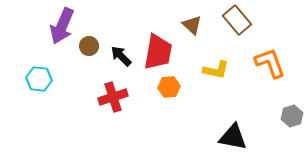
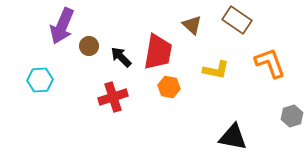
brown rectangle: rotated 16 degrees counterclockwise
black arrow: moved 1 px down
cyan hexagon: moved 1 px right, 1 px down; rotated 10 degrees counterclockwise
orange hexagon: rotated 15 degrees clockwise
